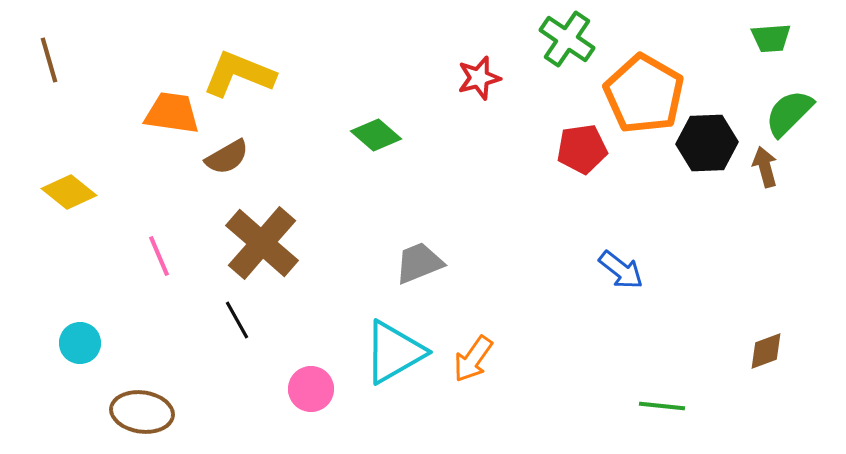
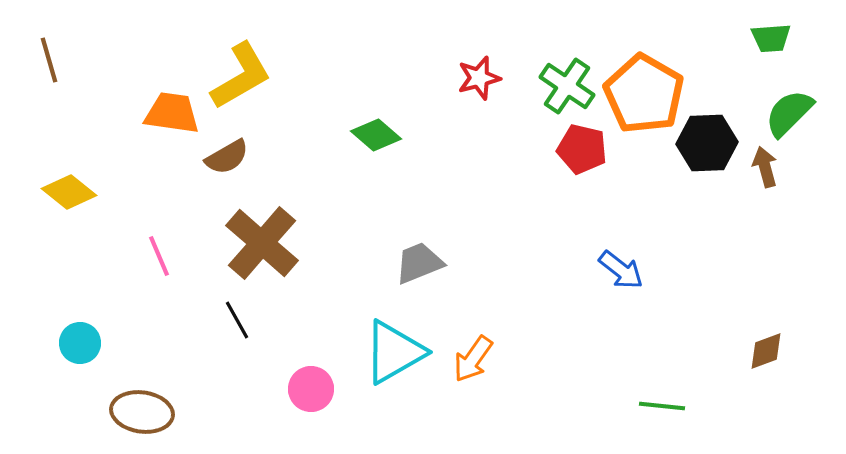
green cross: moved 47 px down
yellow L-shape: moved 2 px right, 2 px down; rotated 128 degrees clockwise
red pentagon: rotated 21 degrees clockwise
